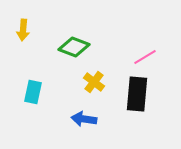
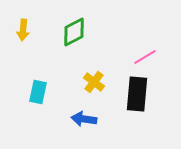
green diamond: moved 15 px up; rotated 48 degrees counterclockwise
cyan rectangle: moved 5 px right
